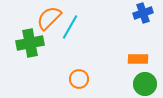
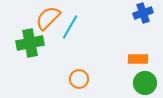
orange semicircle: moved 1 px left
green circle: moved 1 px up
